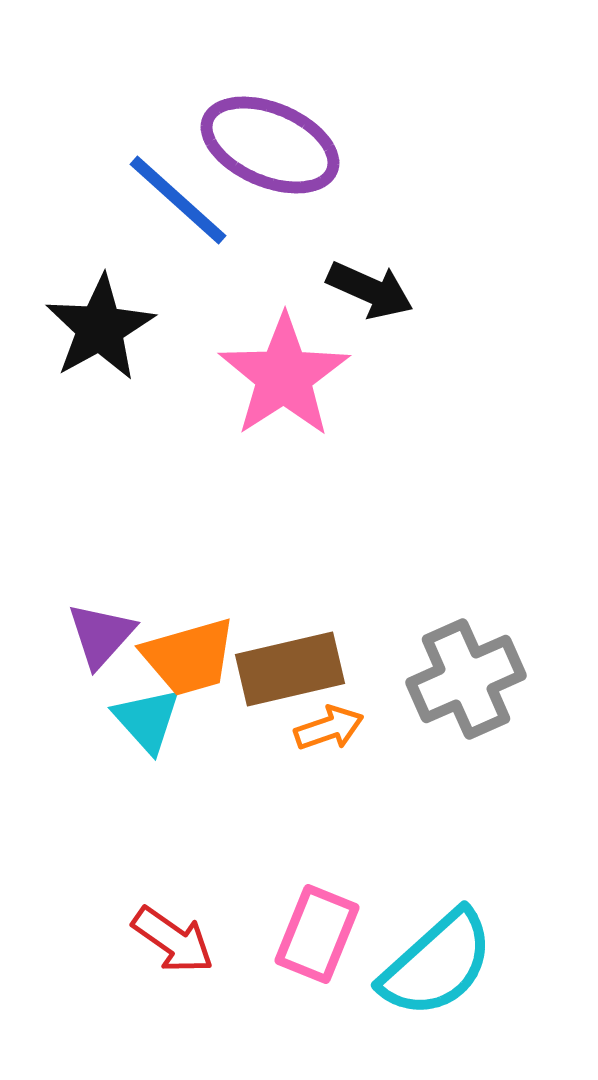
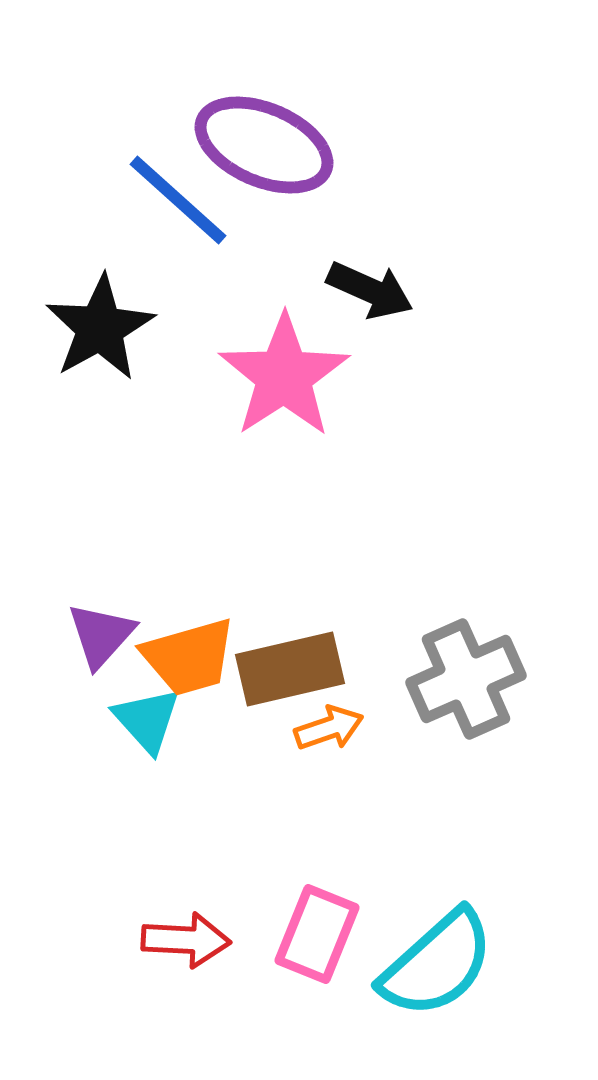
purple ellipse: moved 6 px left
red arrow: moved 13 px right; rotated 32 degrees counterclockwise
